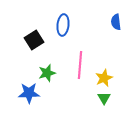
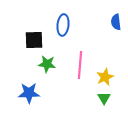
black square: rotated 30 degrees clockwise
green star: moved 9 px up; rotated 24 degrees clockwise
yellow star: moved 1 px right, 1 px up
